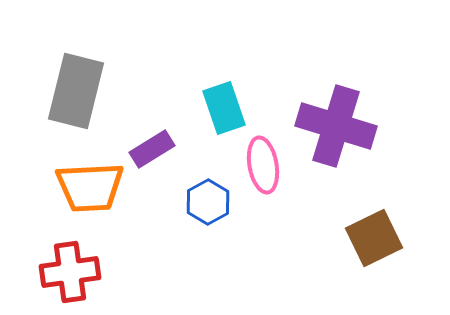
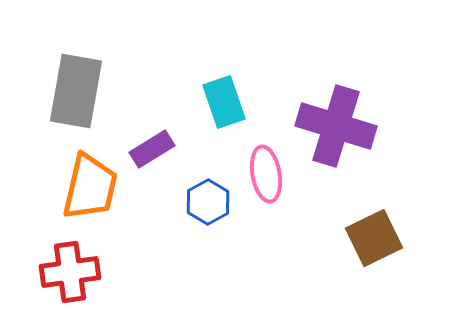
gray rectangle: rotated 4 degrees counterclockwise
cyan rectangle: moved 6 px up
pink ellipse: moved 3 px right, 9 px down
orange trapezoid: rotated 74 degrees counterclockwise
